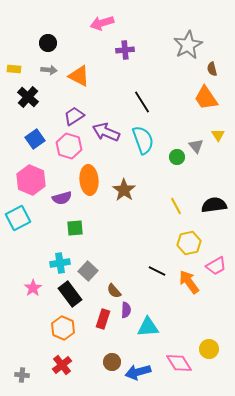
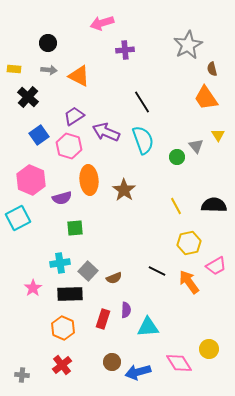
blue square at (35, 139): moved 4 px right, 4 px up
black semicircle at (214, 205): rotated 10 degrees clockwise
brown semicircle at (114, 291): moved 13 px up; rotated 70 degrees counterclockwise
black rectangle at (70, 294): rotated 55 degrees counterclockwise
